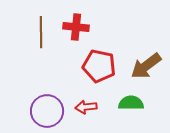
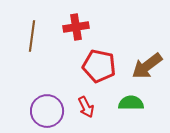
red cross: rotated 15 degrees counterclockwise
brown line: moved 9 px left, 4 px down; rotated 8 degrees clockwise
brown arrow: moved 1 px right
red arrow: rotated 110 degrees counterclockwise
